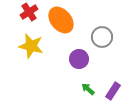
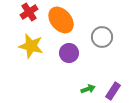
purple circle: moved 10 px left, 6 px up
green arrow: rotated 120 degrees clockwise
